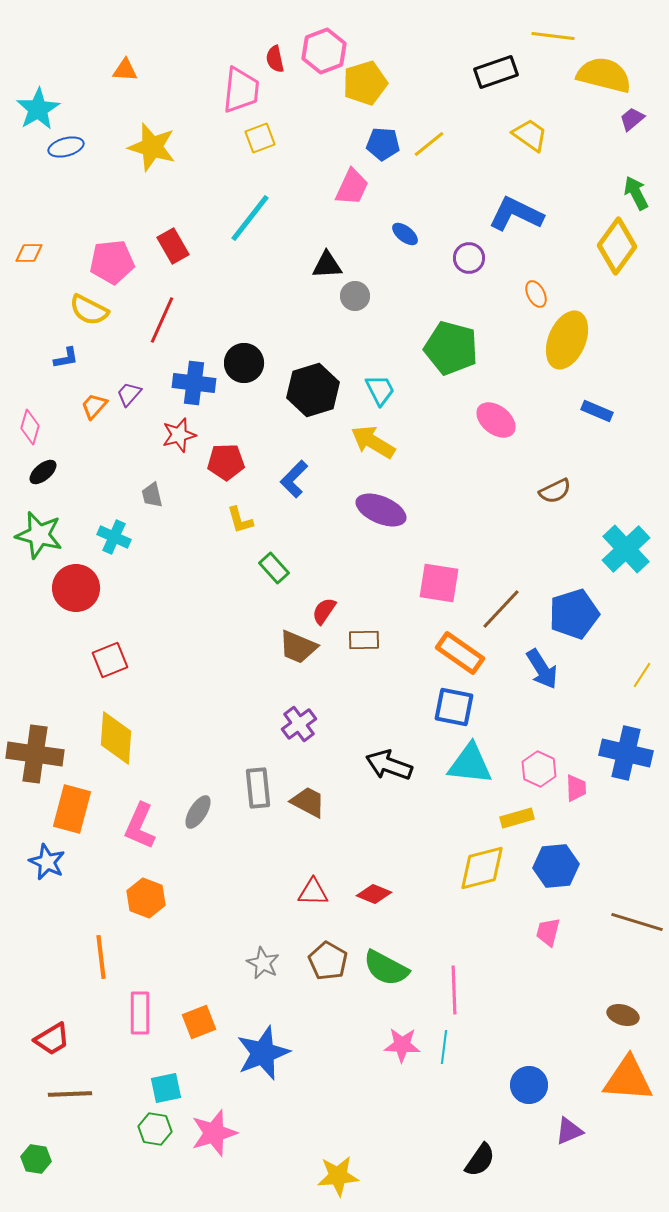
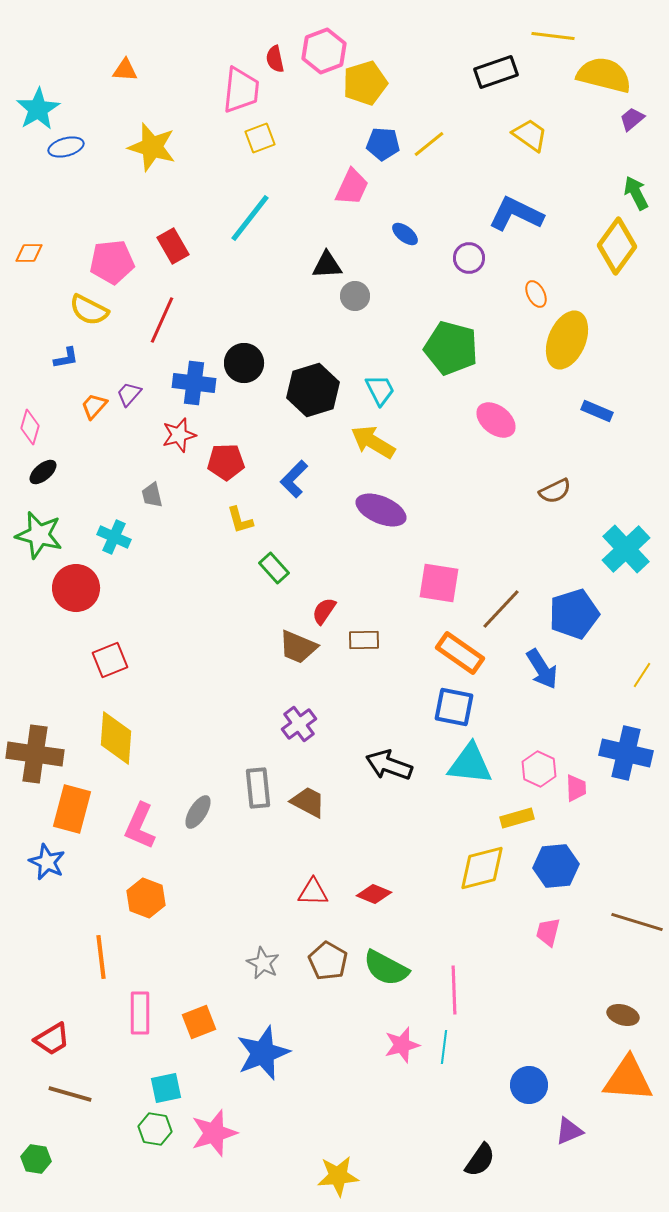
pink star at (402, 1045): rotated 18 degrees counterclockwise
brown line at (70, 1094): rotated 18 degrees clockwise
